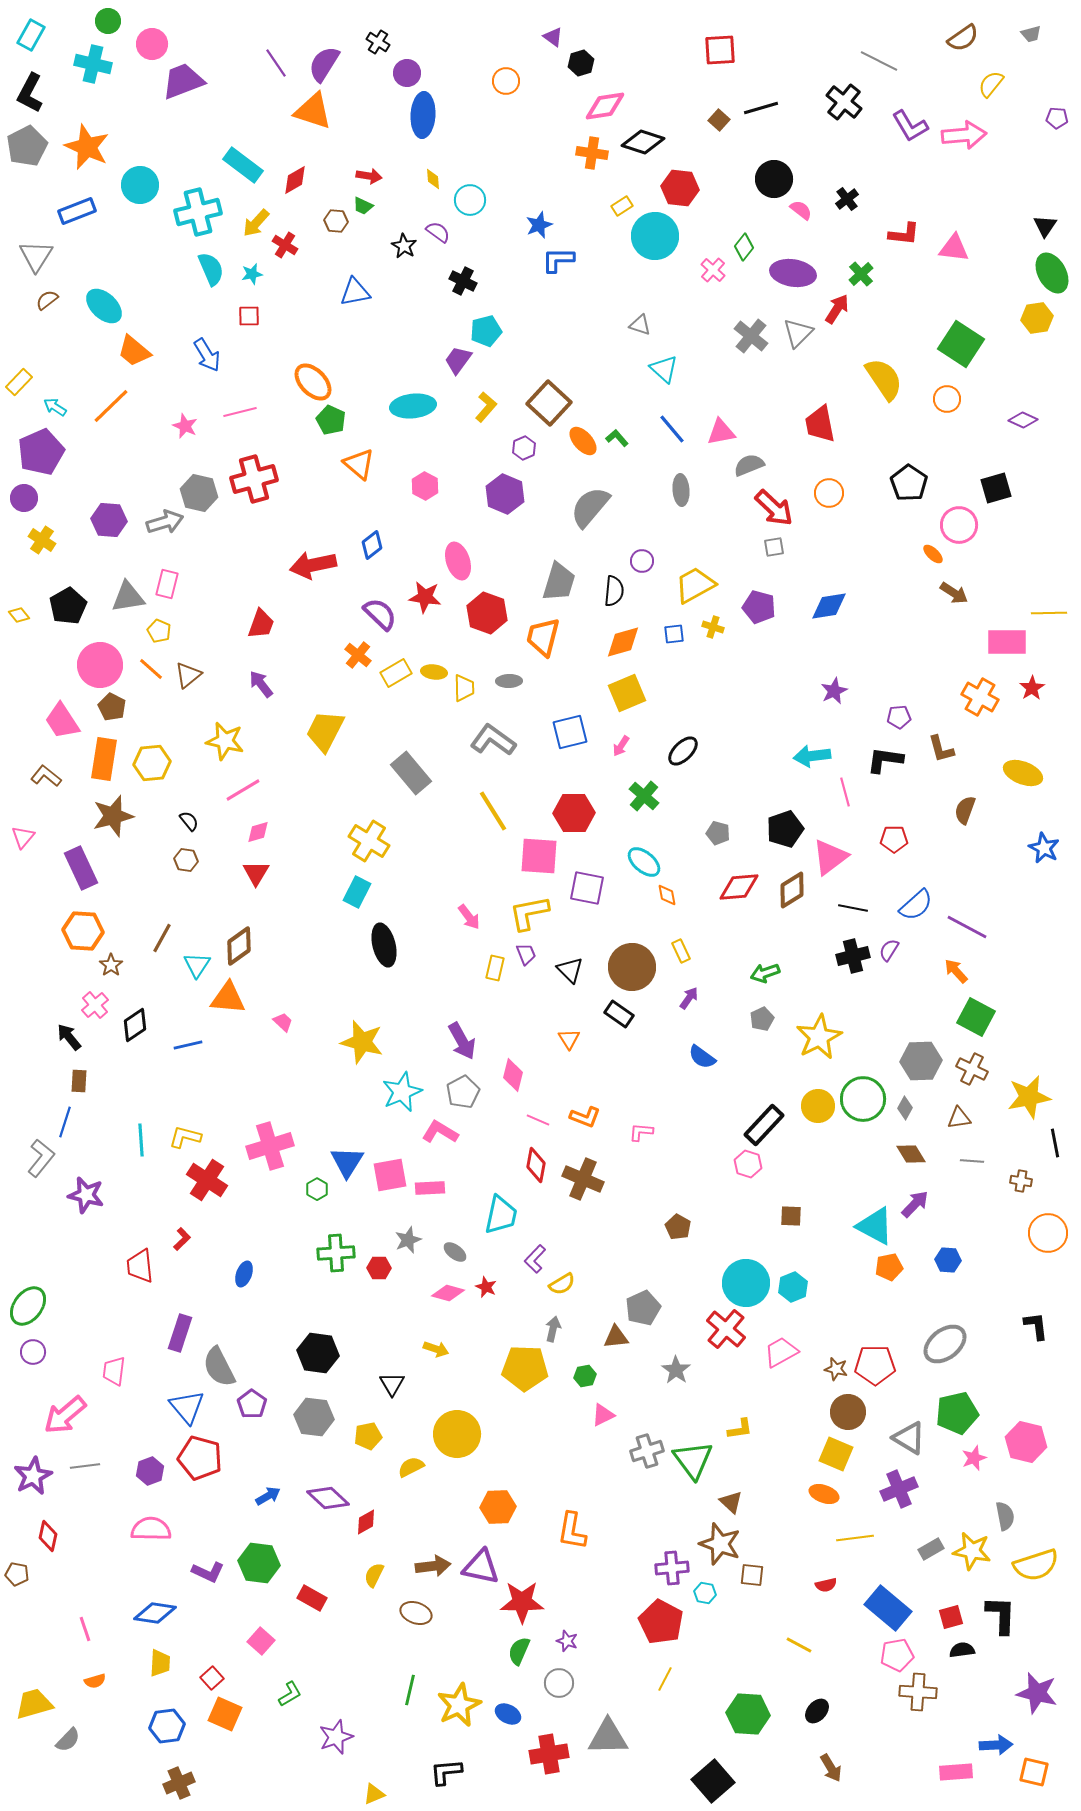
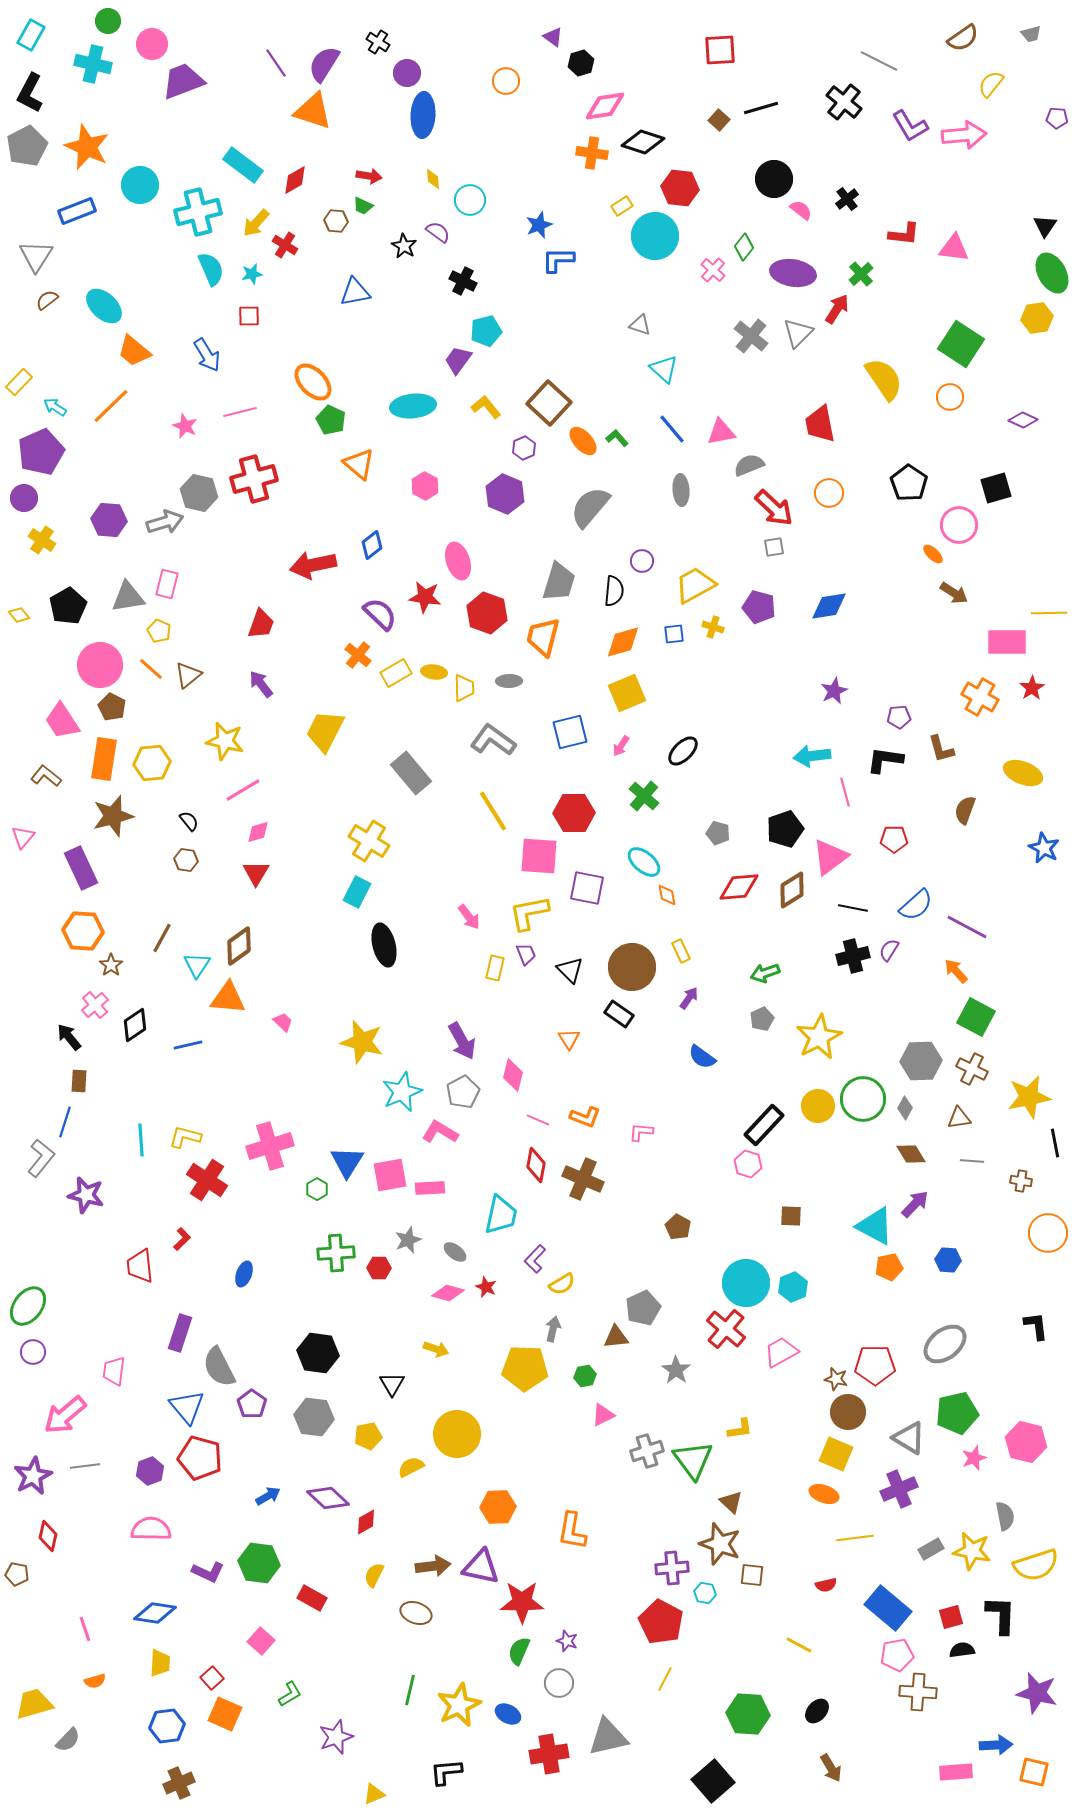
orange circle at (947, 399): moved 3 px right, 2 px up
yellow L-shape at (486, 407): rotated 80 degrees counterclockwise
brown star at (836, 1369): moved 10 px down
gray triangle at (608, 1737): rotated 12 degrees counterclockwise
